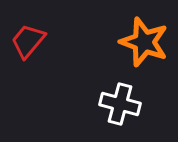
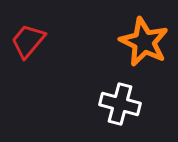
orange star: rotated 6 degrees clockwise
